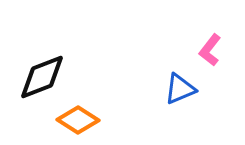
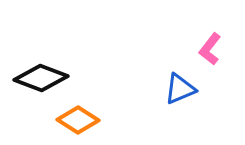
pink L-shape: moved 1 px up
black diamond: moved 1 px left, 1 px down; rotated 42 degrees clockwise
